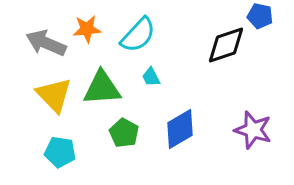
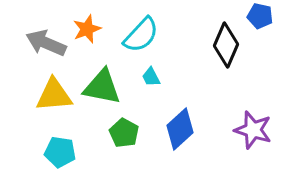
orange star: rotated 16 degrees counterclockwise
cyan semicircle: moved 3 px right
black diamond: rotated 48 degrees counterclockwise
green triangle: moved 1 px up; rotated 15 degrees clockwise
yellow triangle: rotated 51 degrees counterclockwise
blue diamond: rotated 12 degrees counterclockwise
